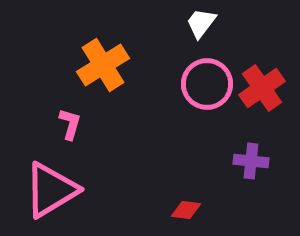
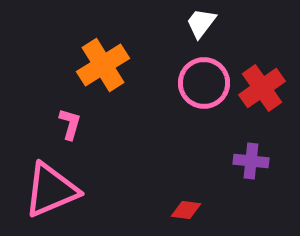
pink circle: moved 3 px left, 1 px up
pink triangle: rotated 8 degrees clockwise
